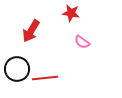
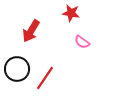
red line: rotated 50 degrees counterclockwise
